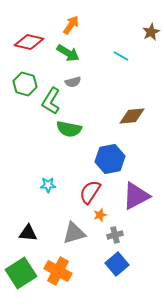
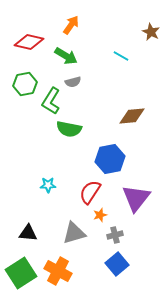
brown star: rotated 18 degrees counterclockwise
green arrow: moved 2 px left, 3 px down
green hexagon: rotated 25 degrees counterclockwise
purple triangle: moved 2 px down; rotated 24 degrees counterclockwise
